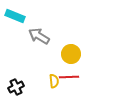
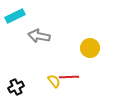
cyan rectangle: rotated 48 degrees counterclockwise
gray arrow: rotated 20 degrees counterclockwise
yellow circle: moved 19 px right, 6 px up
yellow semicircle: rotated 32 degrees counterclockwise
